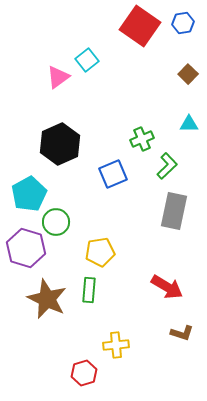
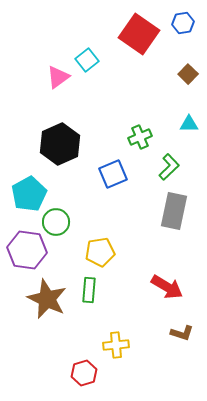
red square: moved 1 px left, 8 px down
green cross: moved 2 px left, 2 px up
green L-shape: moved 2 px right, 1 px down
purple hexagon: moved 1 px right, 2 px down; rotated 9 degrees counterclockwise
